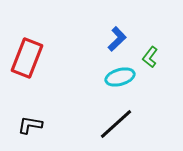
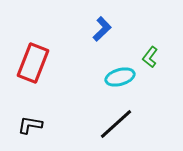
blue L-shape: moved 15 px left, 10 px up
red rectangle: moved 6 px right, 5 px down
